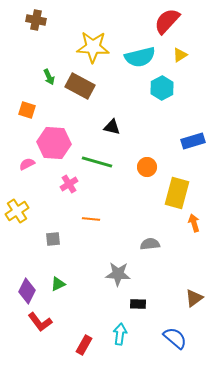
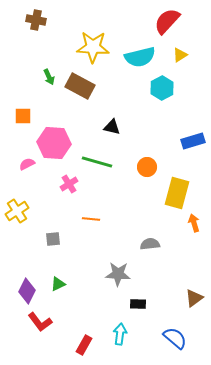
orange square: moved 4 px left, 6 px down; rotated 18 degrees counterclockwise
